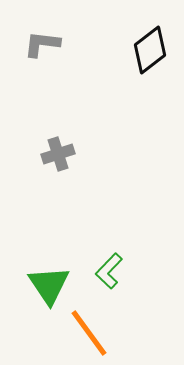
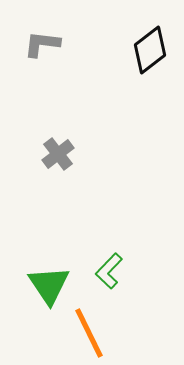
gray cross: rotated 20 degrees counterclockwise
orange line: rotated 10 degrees clockwise
